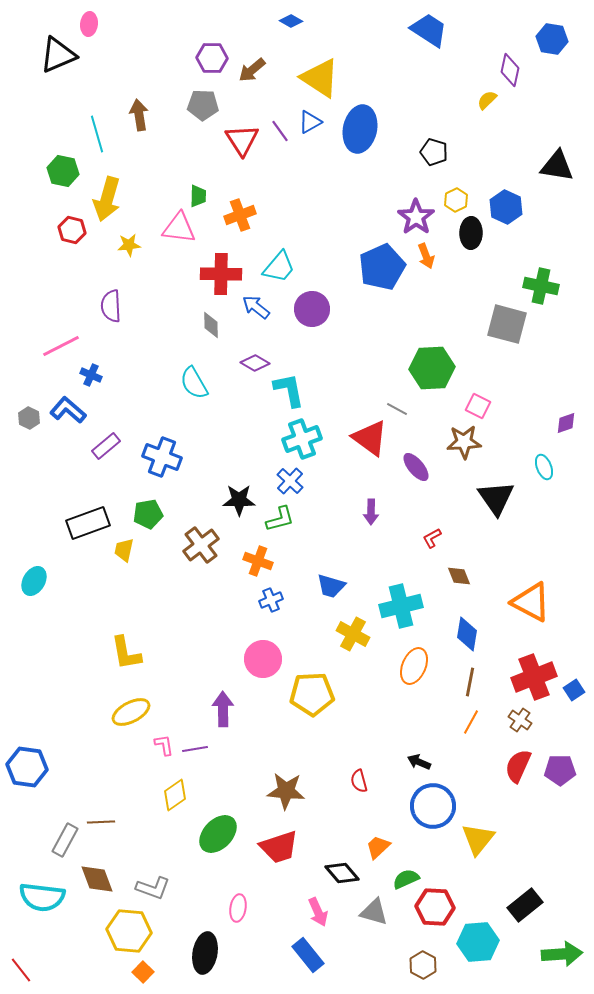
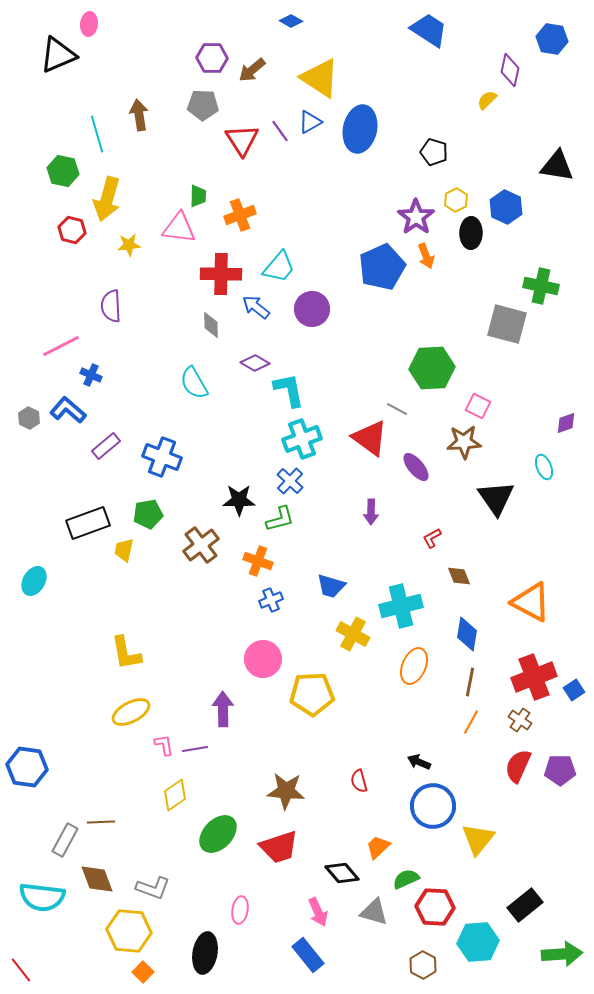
pink ellipse at (238, 908): moved 2 px right, 2 px down
